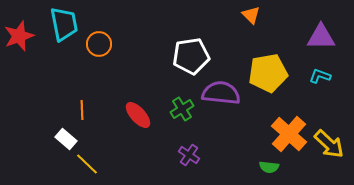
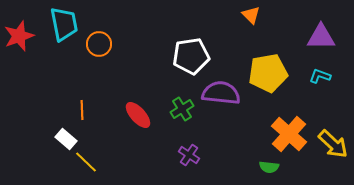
yellow arrow: moved 4 px right
yellow line: moved 1 px left, 2 px up
